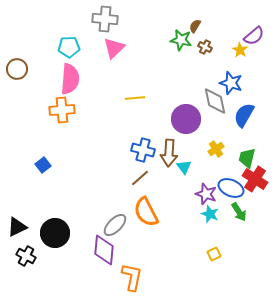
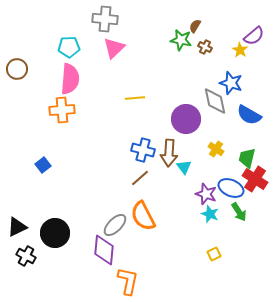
blue semicircle: moved 5 px right; rotated 90 degrees counterclockwise
yellow cross: rotated 21 degrees counterclockwise
orange semicircle: moved 3 px left, 4 px down
orange L-shape: moved 4 px left, 4 px down
